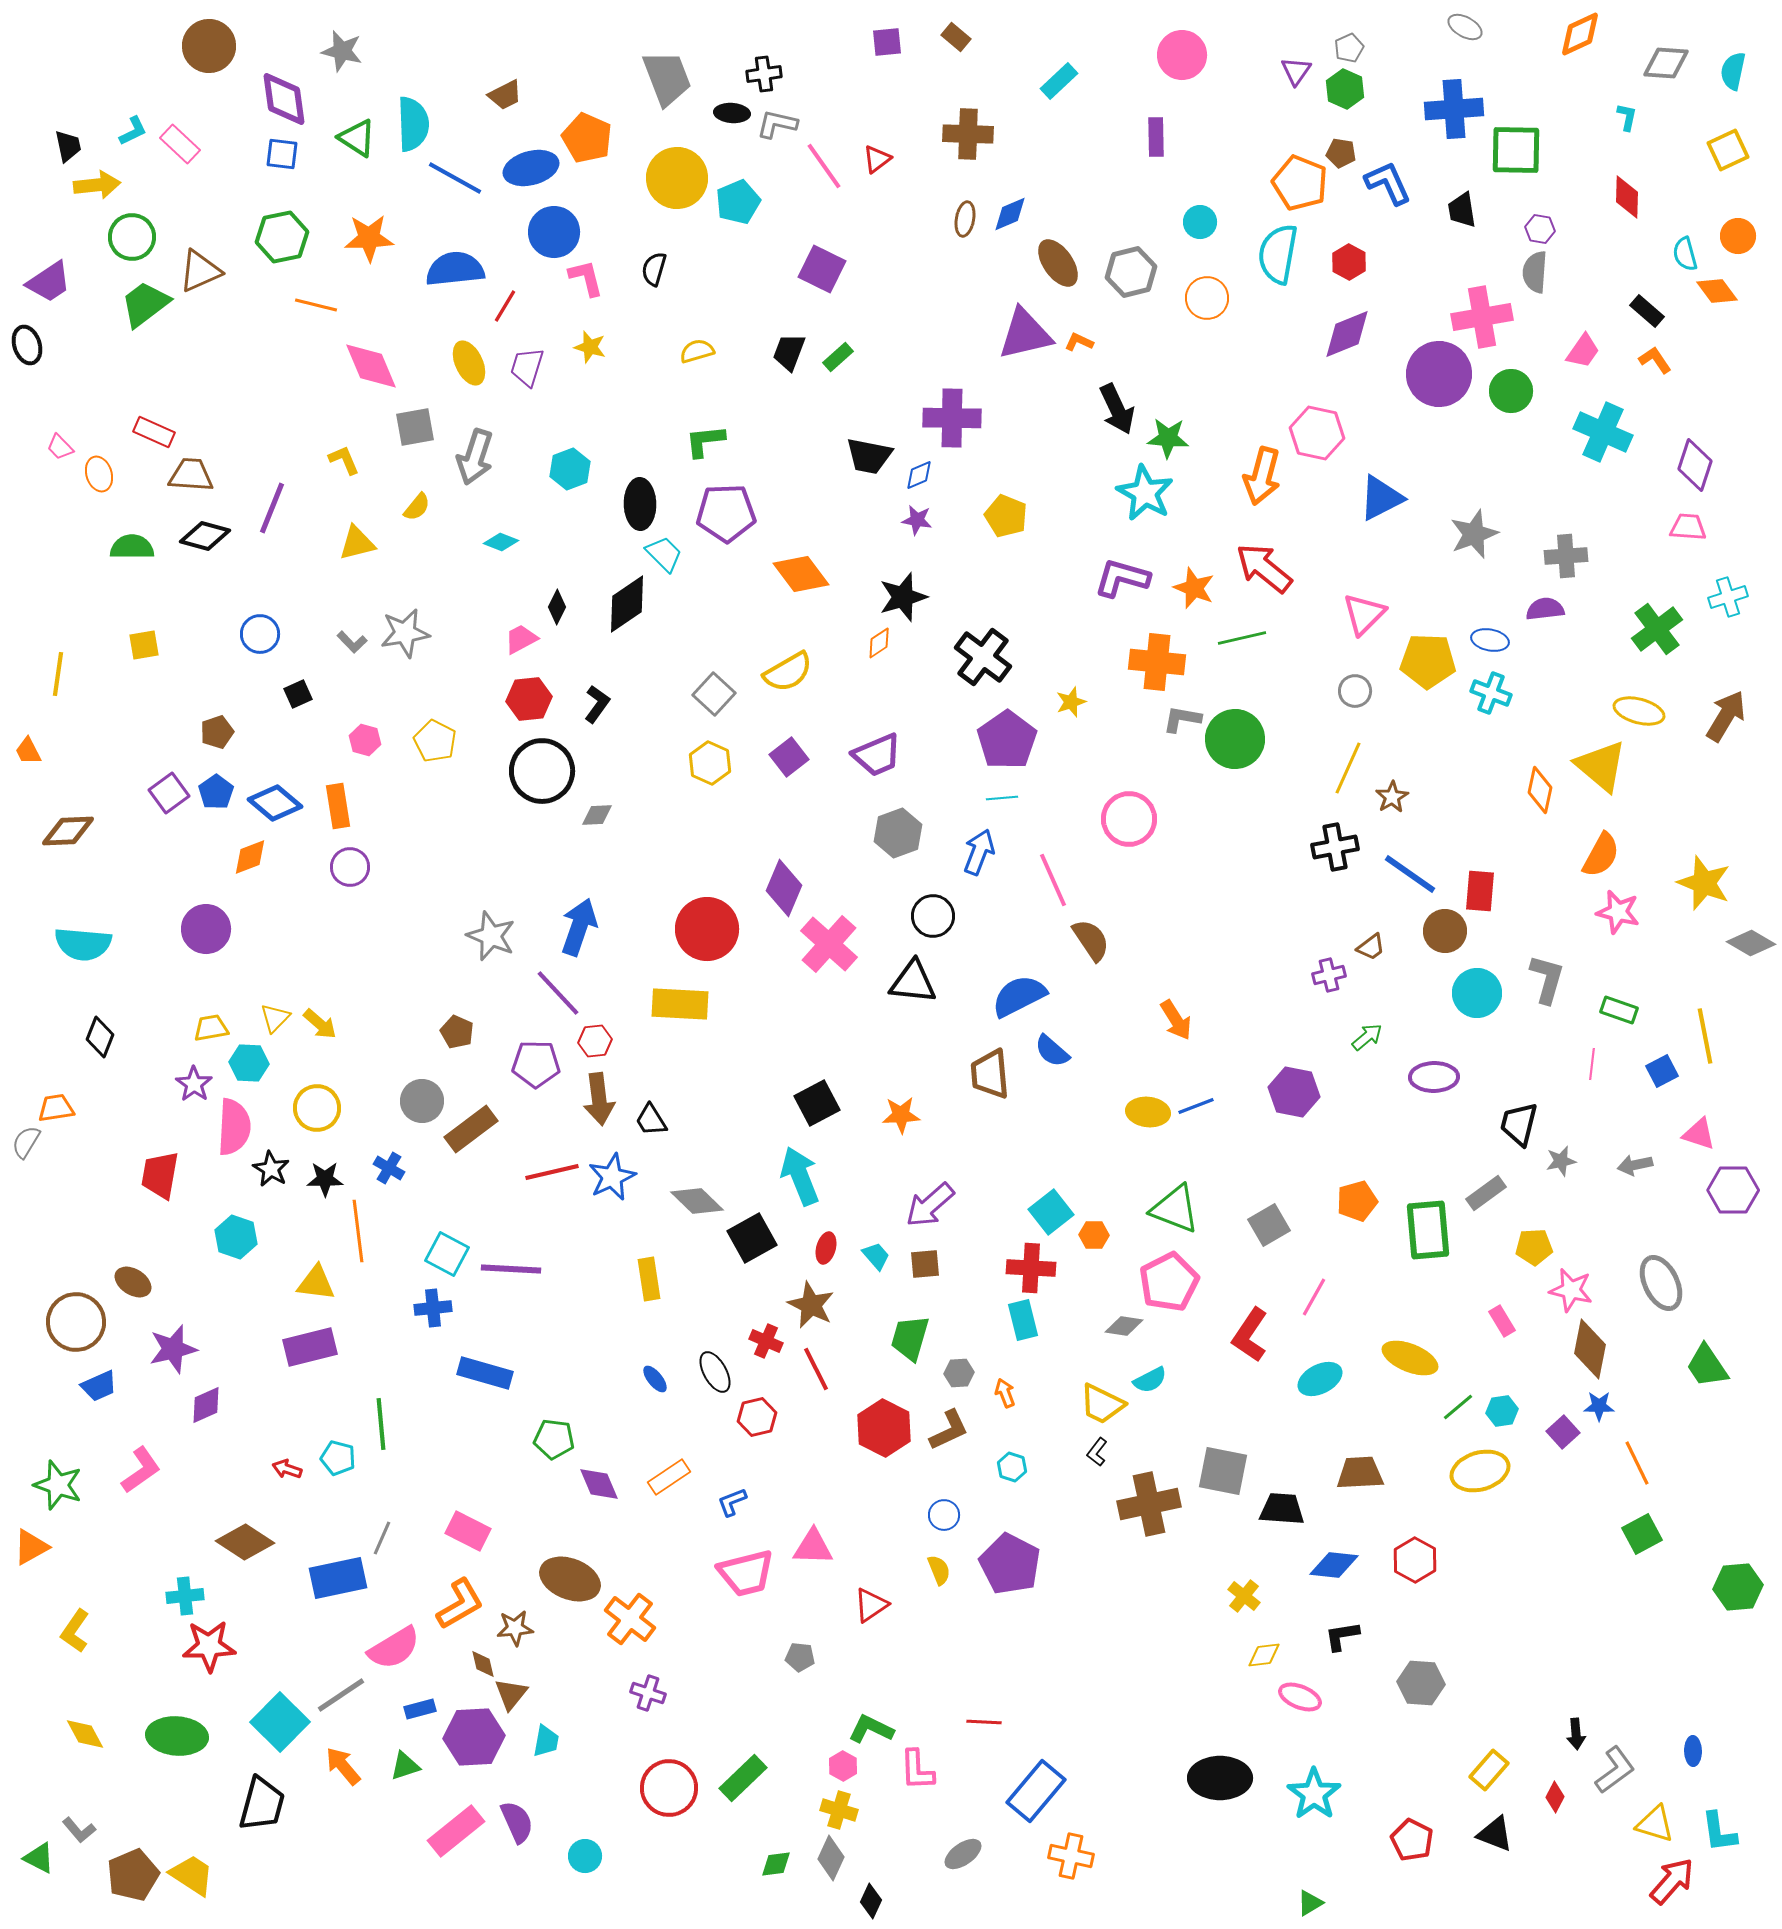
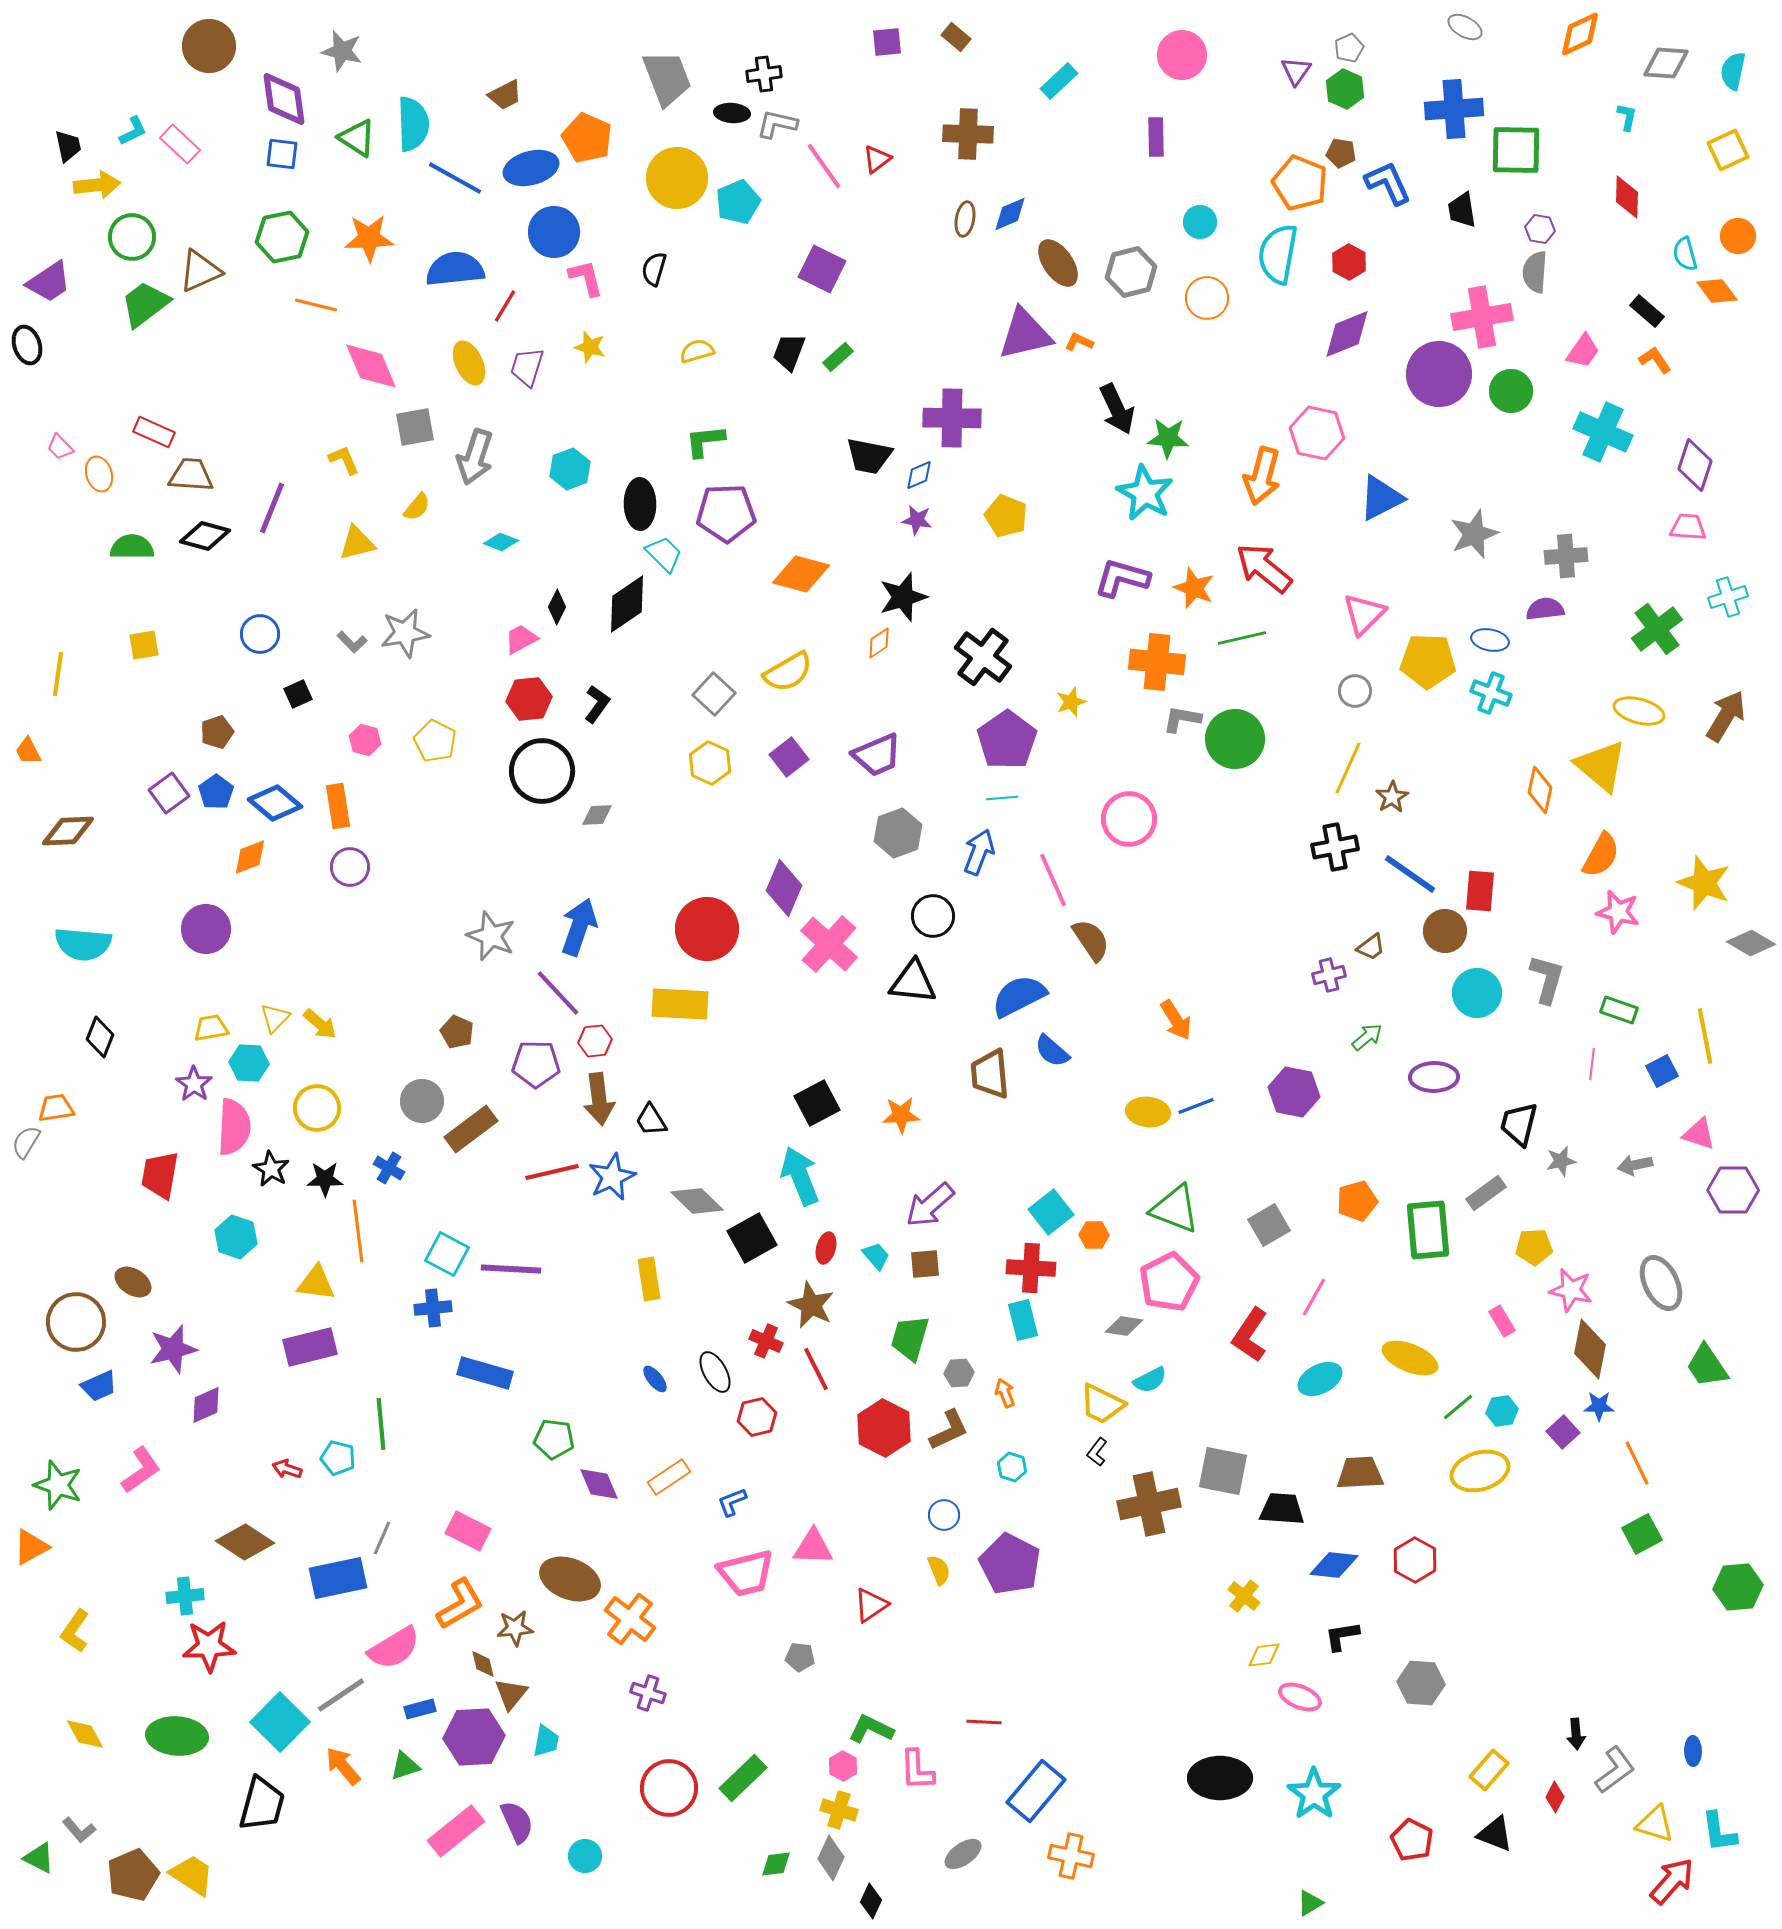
orange diamond at (801, 574): rotated 38 degrees counterclockwise
